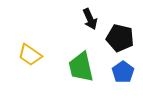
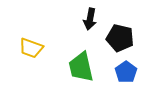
black arrow: rotated 35 degrees clockwise
yellow trapezoid: moved 1 px right, 7 px up; rotated 15 degrees counterclockwise
blue pentagon: moved 3 px right
